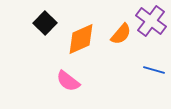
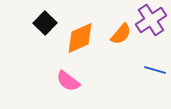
purple cross: moved 1 px up; rotated 20 degrees clockwise
orange diamond: moved 1 px left, 1 px up
blue line: moved 1 px right
